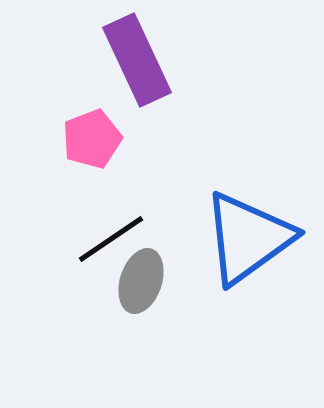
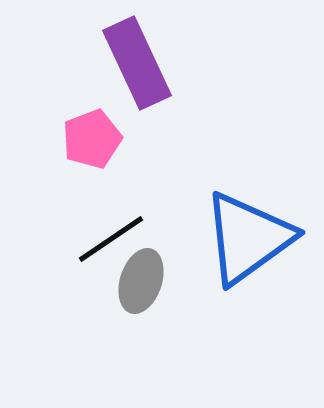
purple rectangle: moved 3 px down
